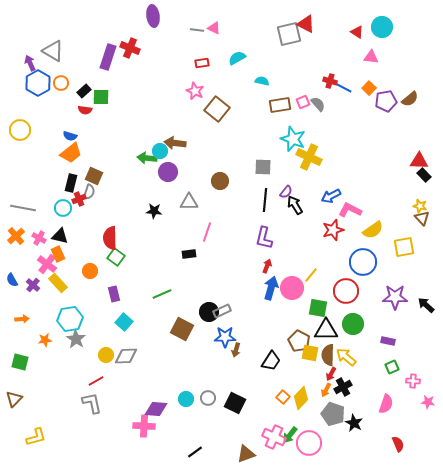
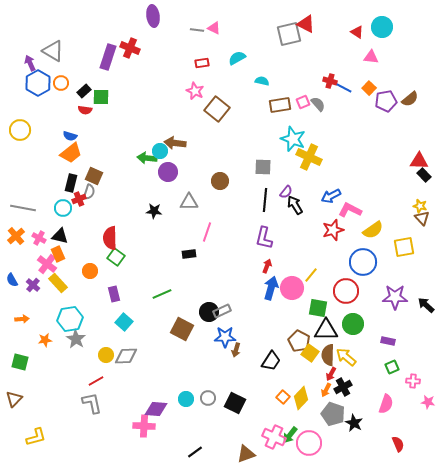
yellow square at (310, 353): rotated 24 degrees clockwise
